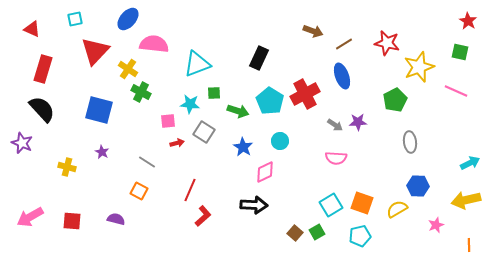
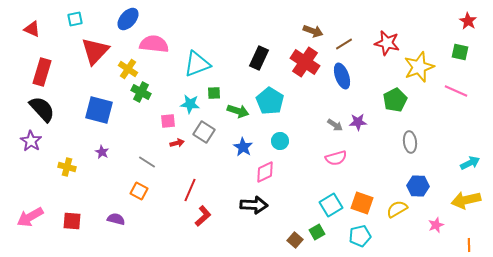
red rectangle at (43, 69): moved 1 px left, 3 px down
red cross at (305, 94): moved 32 px up; rotated 28 degrees counterclockwise
purple star at (22, 143): moved 9 px right, 2 px up; rotated 10 degrees clockwise
pink semicircle at (336, 158): rotated 20 degrees counterclockwise
brown square at (295, 233): moved 7 px down
